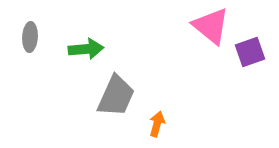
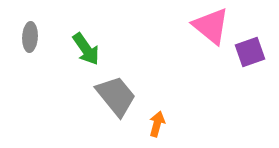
green arrow: rotated 60 degrees clockwise
gray trapezoid: rotated 63 degrees counterclockwise
